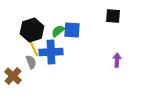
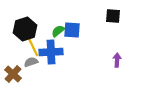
black hexagon: moved 7 px left, 1 px up
gray semicircle: rotated 88 degrees counterclockwise
brown cross: moved 2 px up
